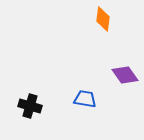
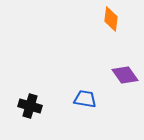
orange diamond: moved 8 px right
